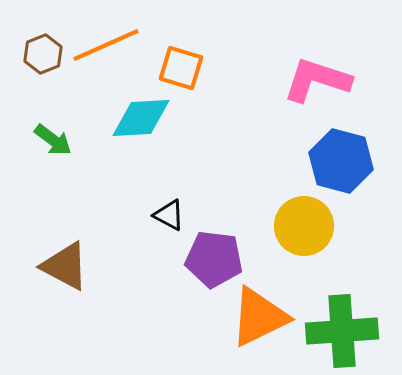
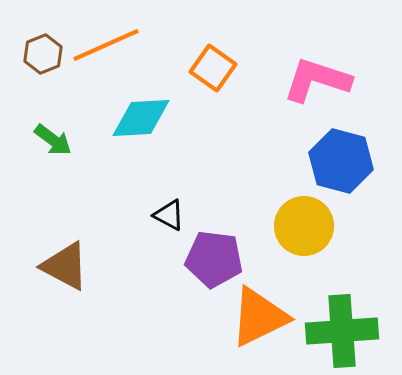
orange square: moved 32 px right; rotated 18 degrees clockwise
